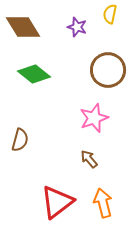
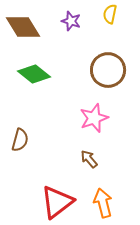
purple star: moved 6 px left, 6 px up
